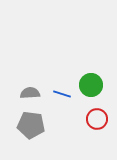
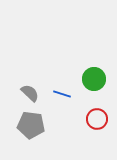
green circle: moved 3 px right, 6 px up
gray semicircle: rotated 48 degrees clockwise
